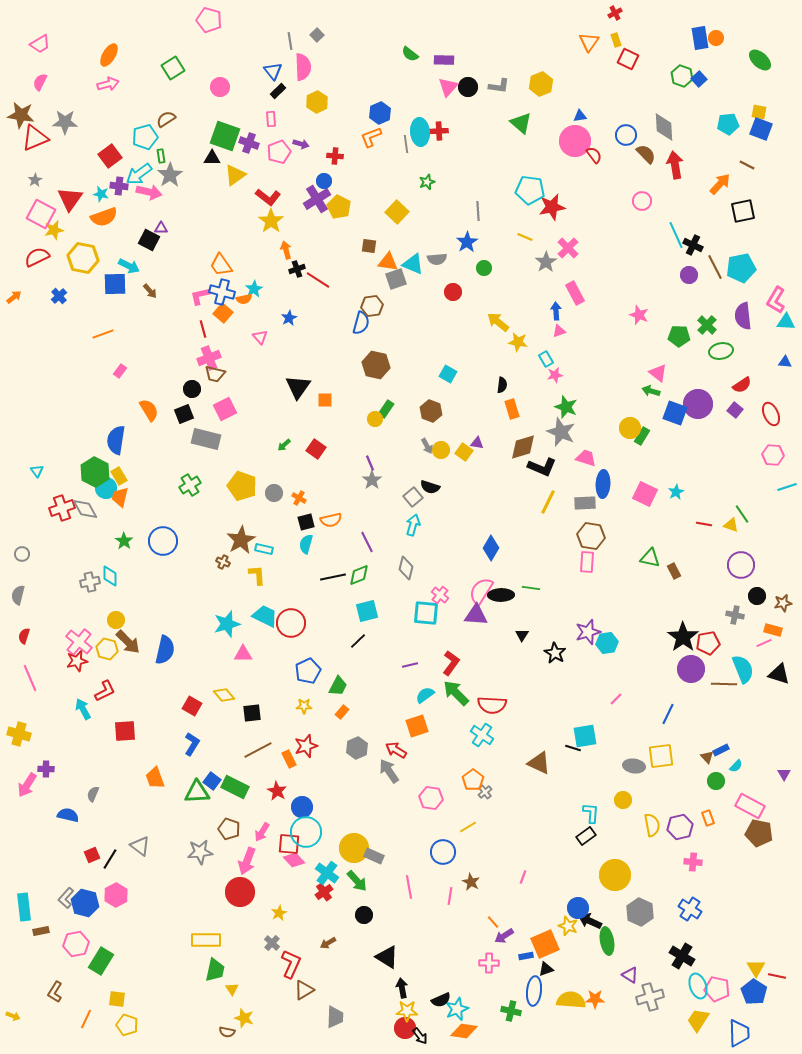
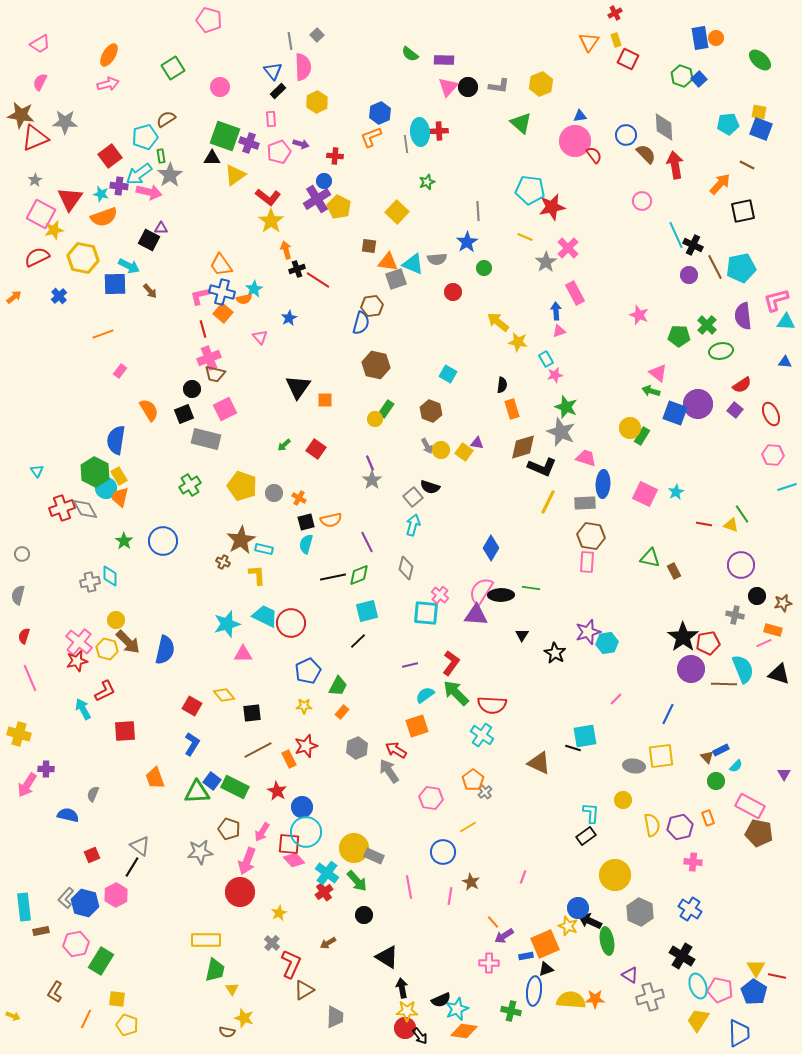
pink L-shape at (776, 300): rotated 44 degrees clockwise
black line at (110, 859): moved 22 px right, 8 px down
pink pentagon at (717, 989): moved 3 px right, 1 px down
